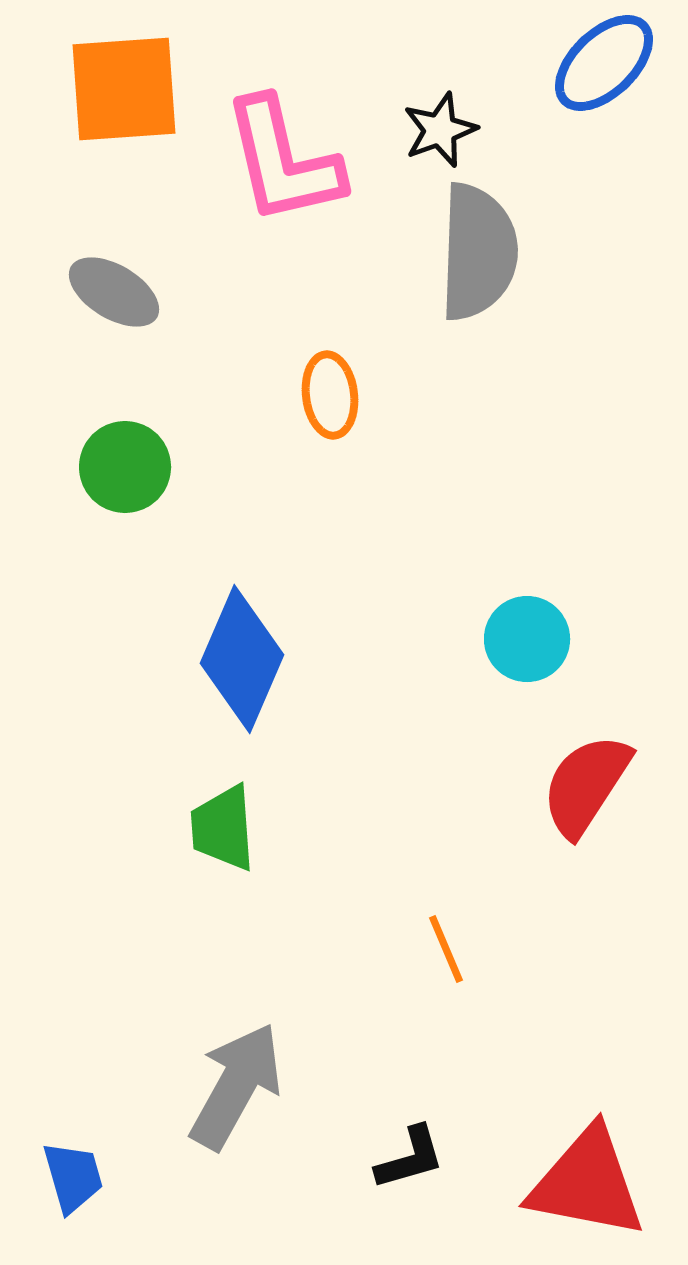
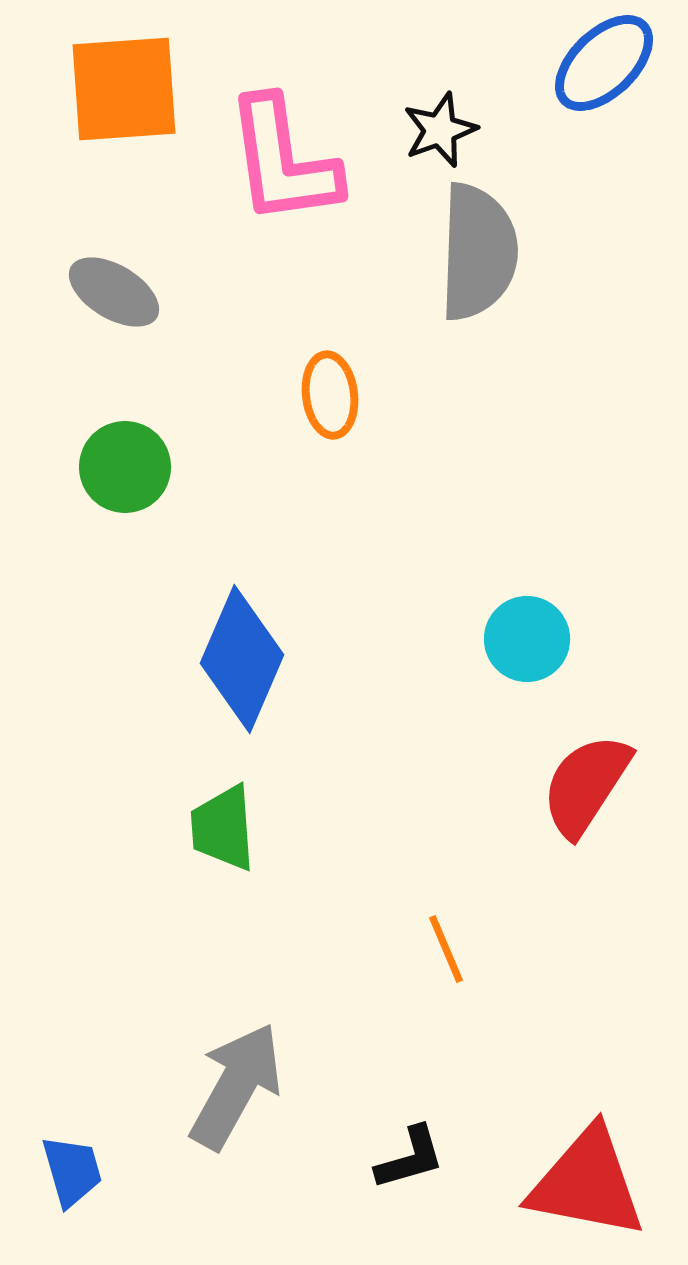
pink L-shape: rotated 5 degrees clockwise
blue trapezoid: moved 1 px left, 6 px up
